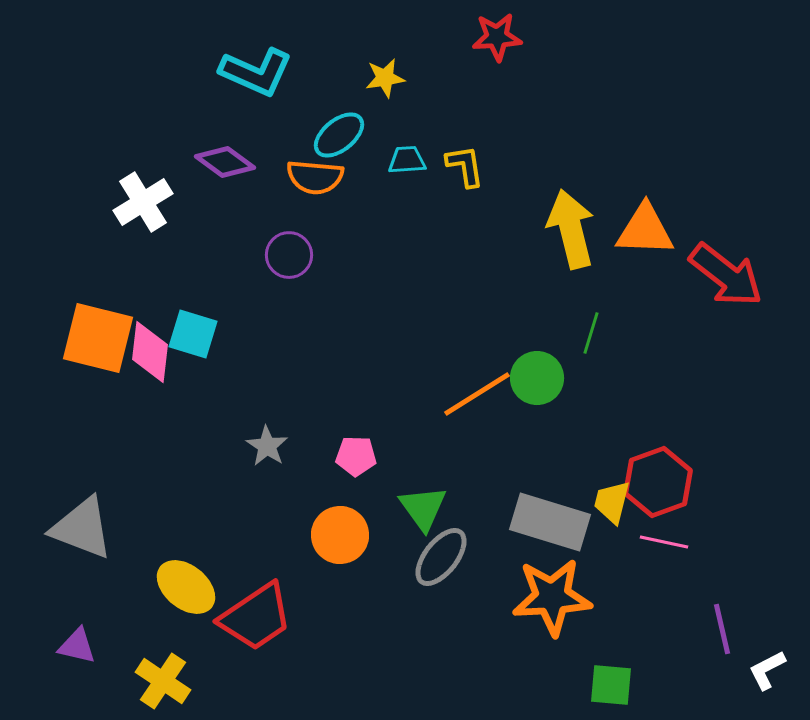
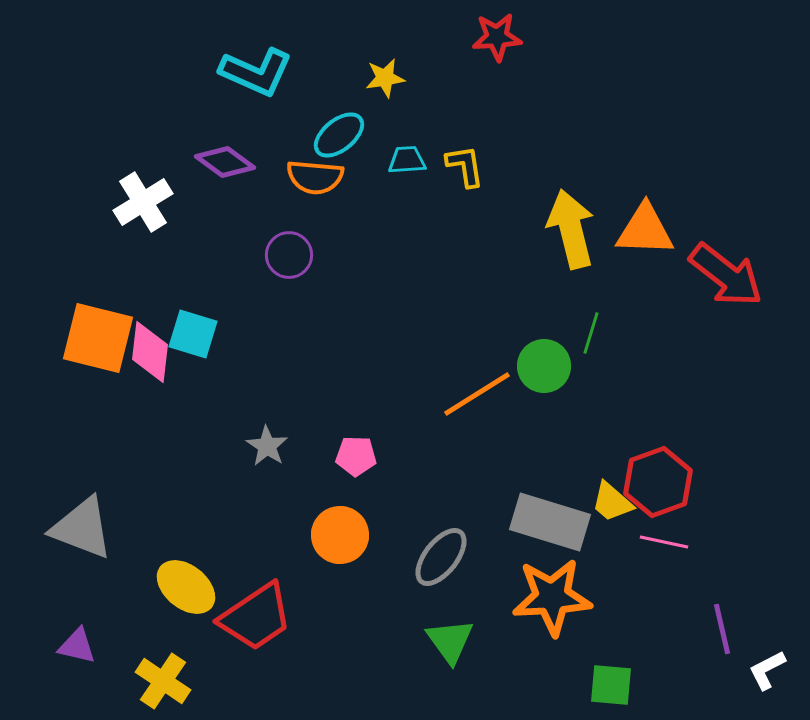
green circle: moved 7 px right, 12 px up
yellow trapezoid: rotated 63 degrees counterclockwise
green triangle: moved 27 px right, 133 px down
